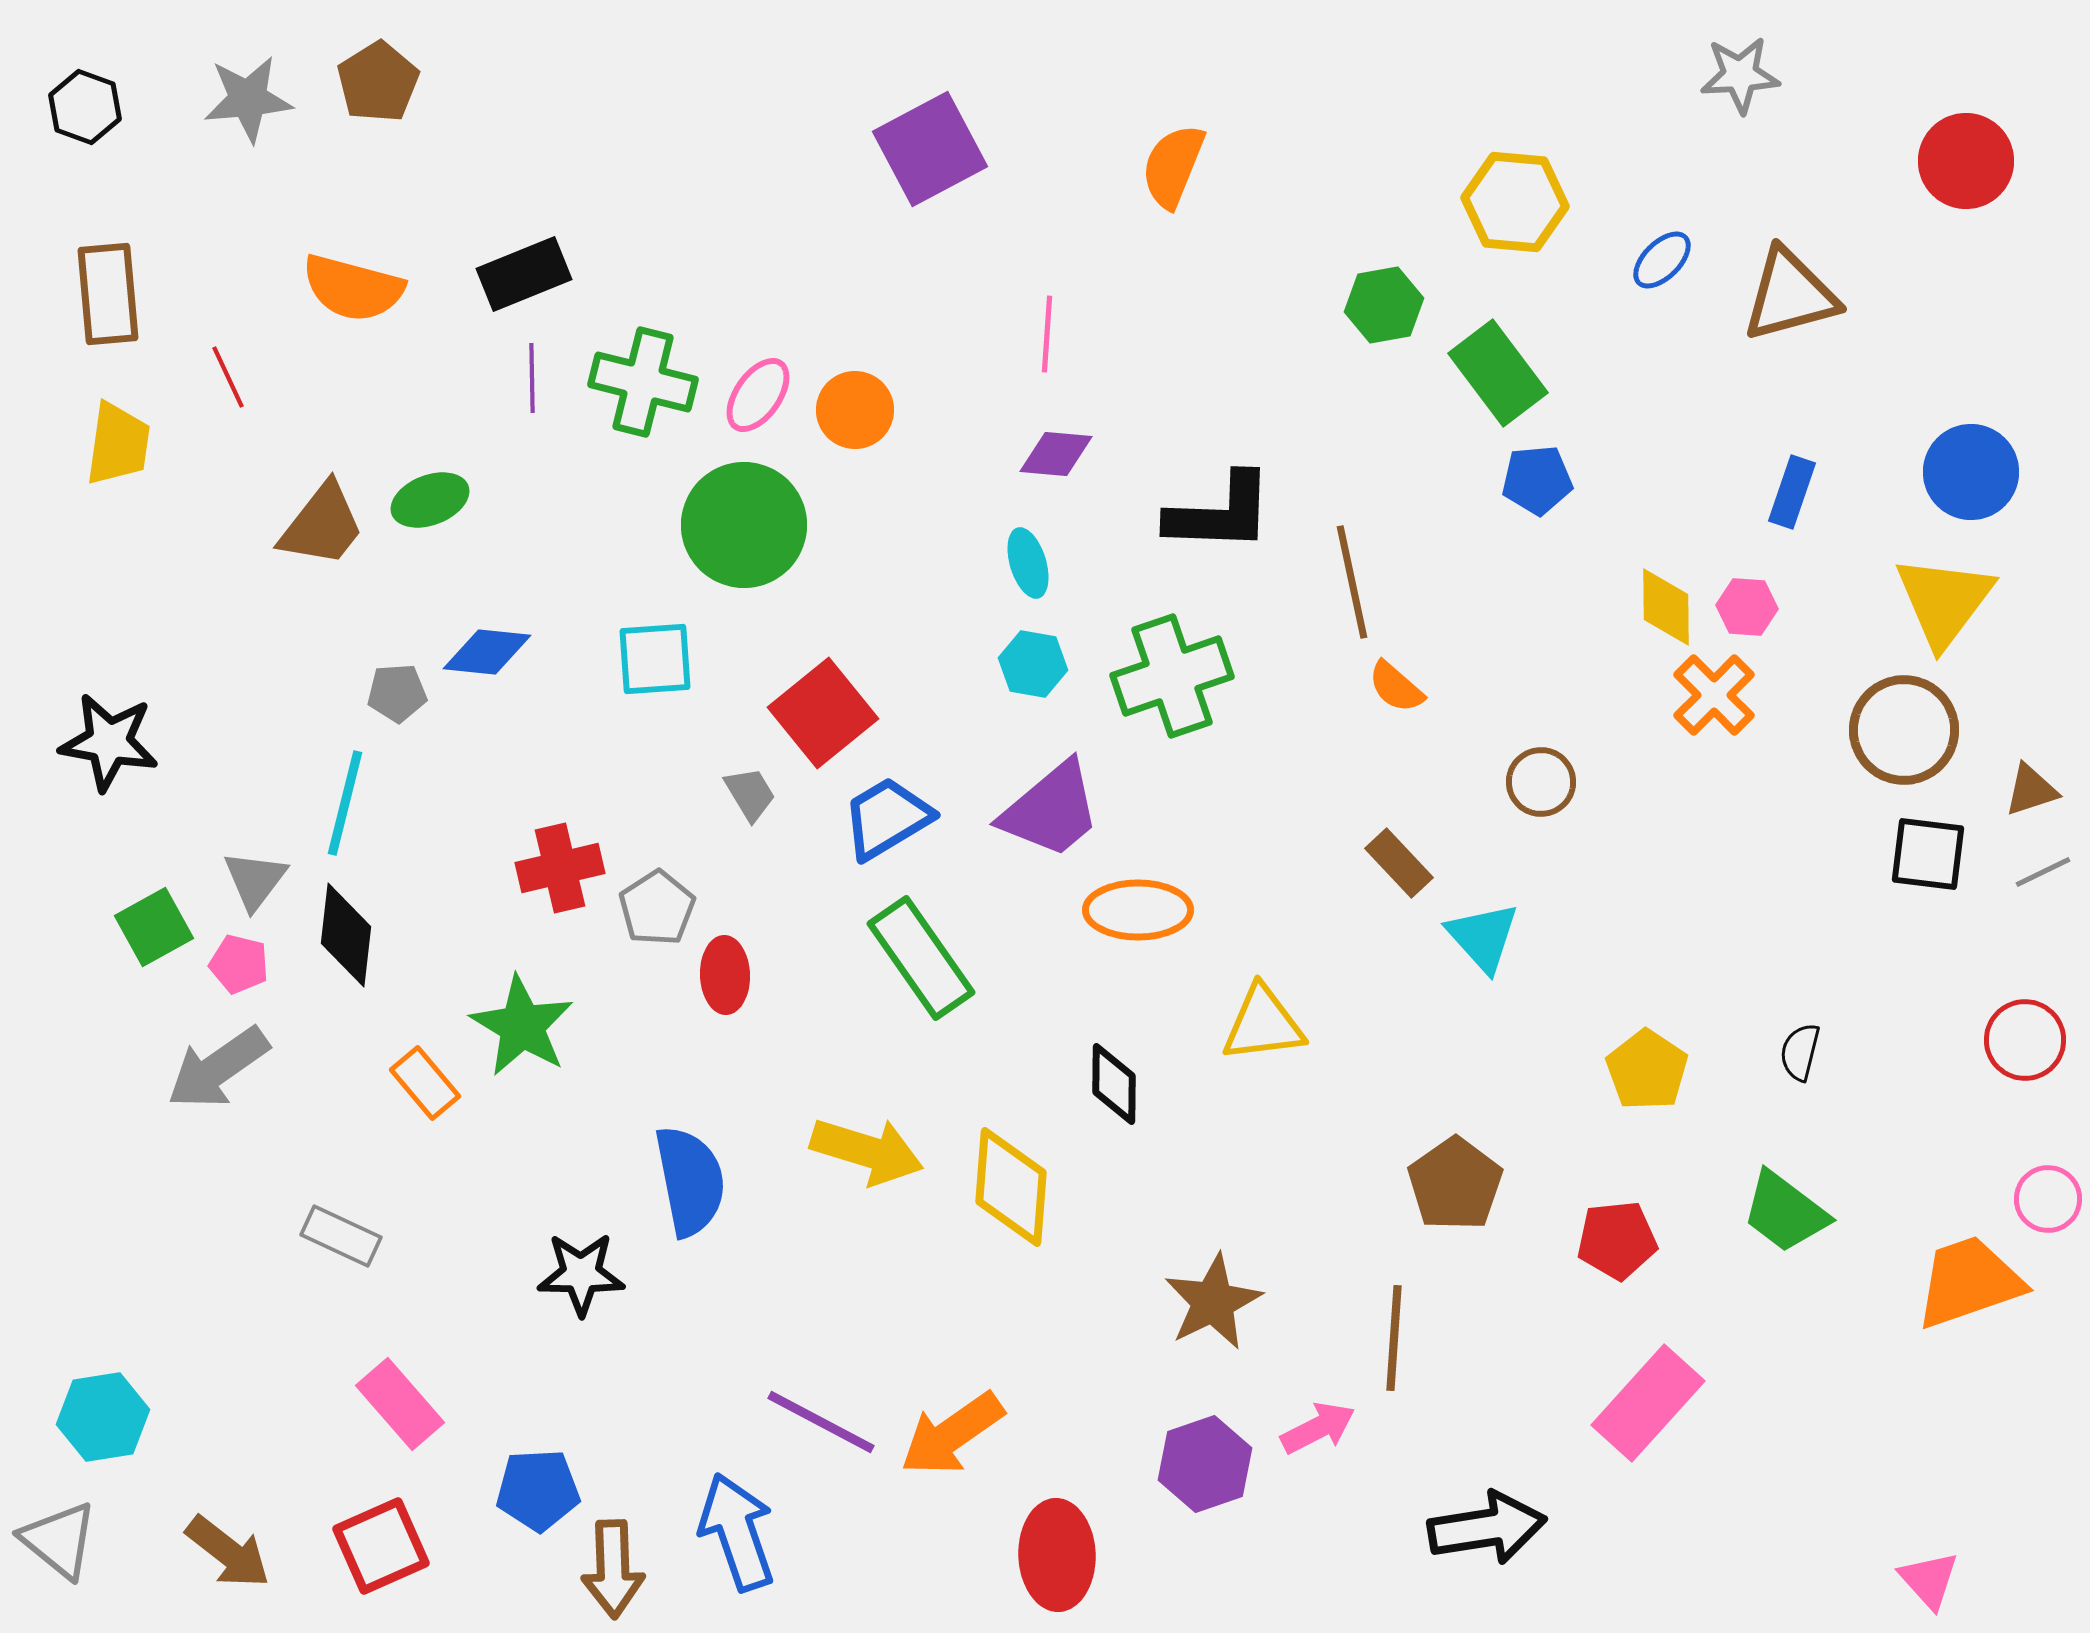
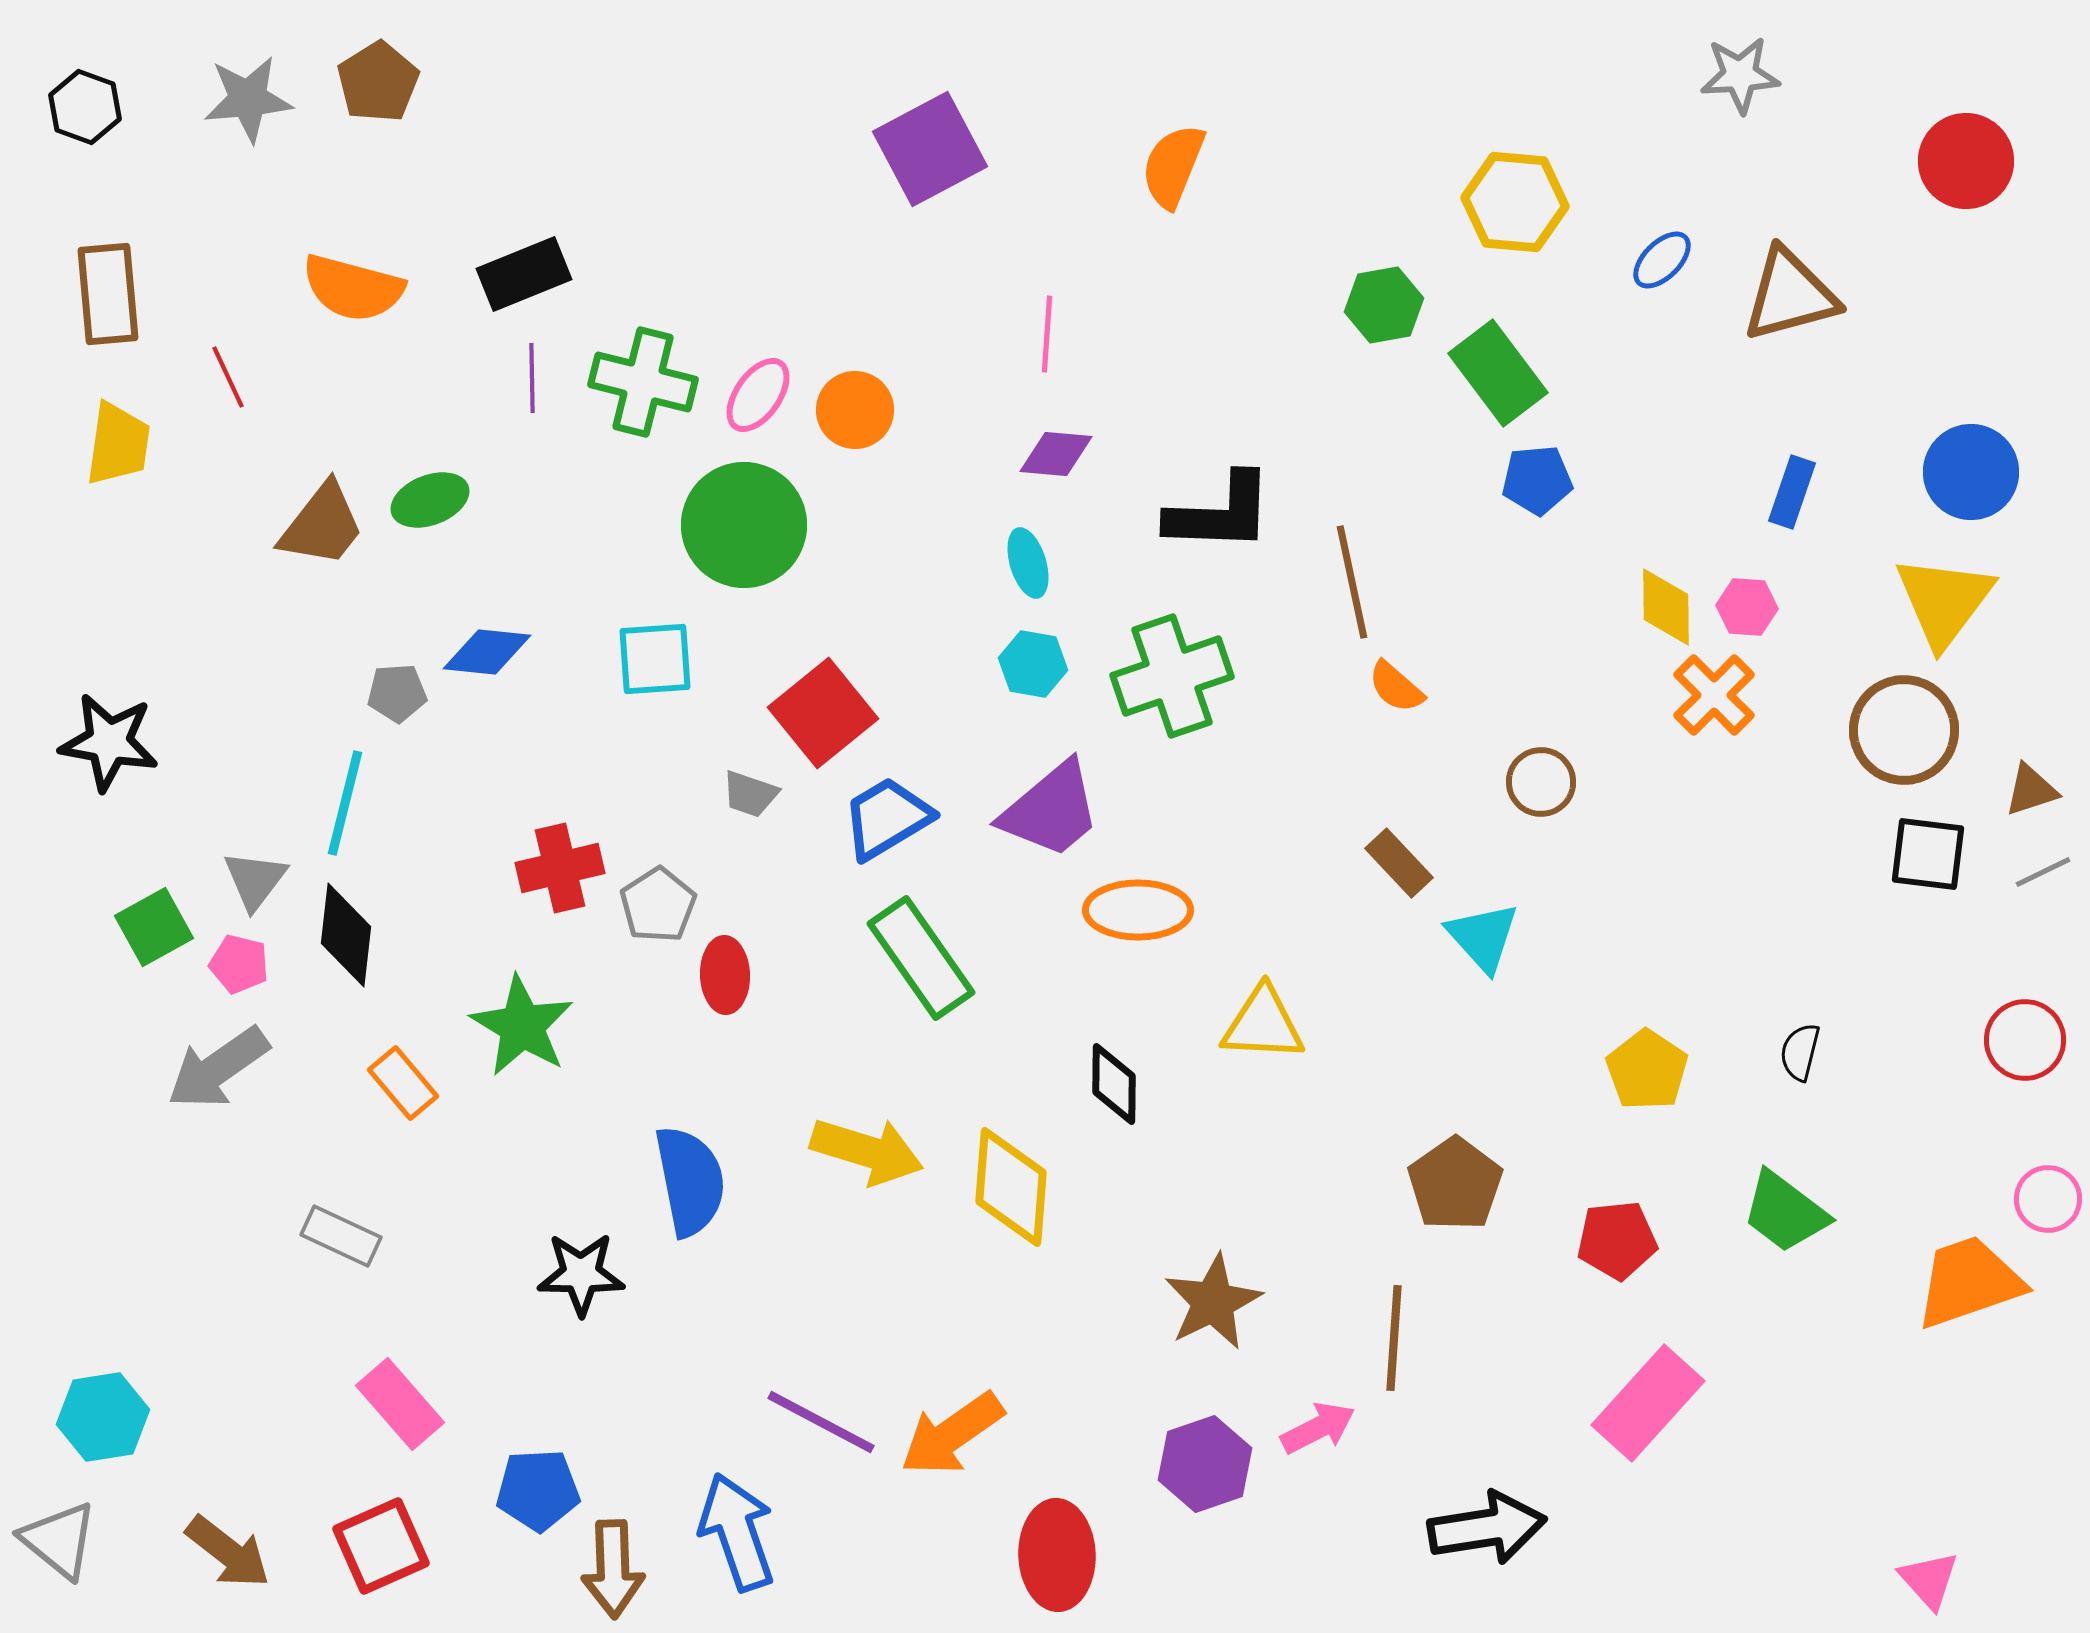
gray trapezoid at (750, 794): rotated 140 degrees clockwise
gray pentagon at (657, 908): moved 1 px right, 3 px up
yellow triangle at (1263, 1024): rotated 10 degrees clockwise
orange rectangle at (425, 1083): moved 22 px left
